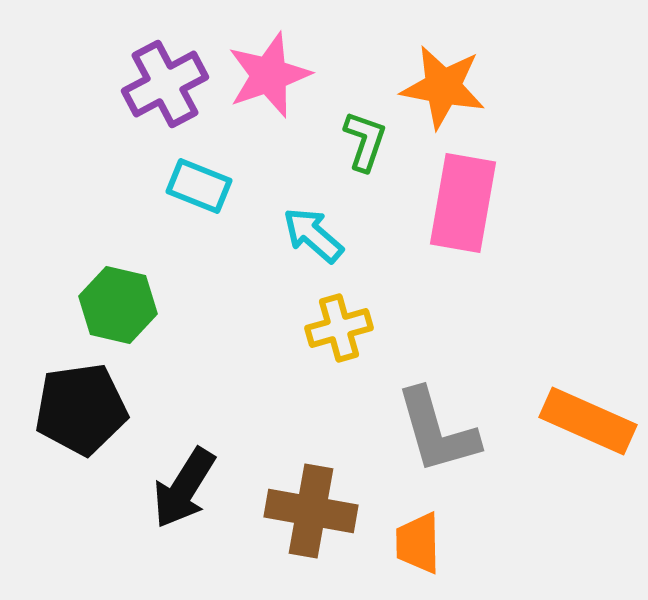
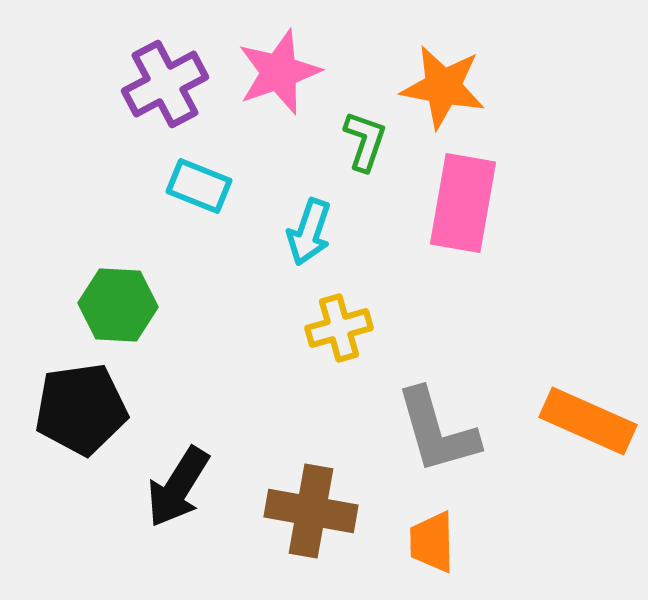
pink star: moved 10 px right, 3 px up
cyan arrow: moved 4 px left, 3 px up; rotated 112 degrees counterclockwise
green hexagon: rotated 10 degrees counterclockwise
black arrow: moved 6 px left, 1 px up
orange trapezoid: moved 14 px right, 1 px up
